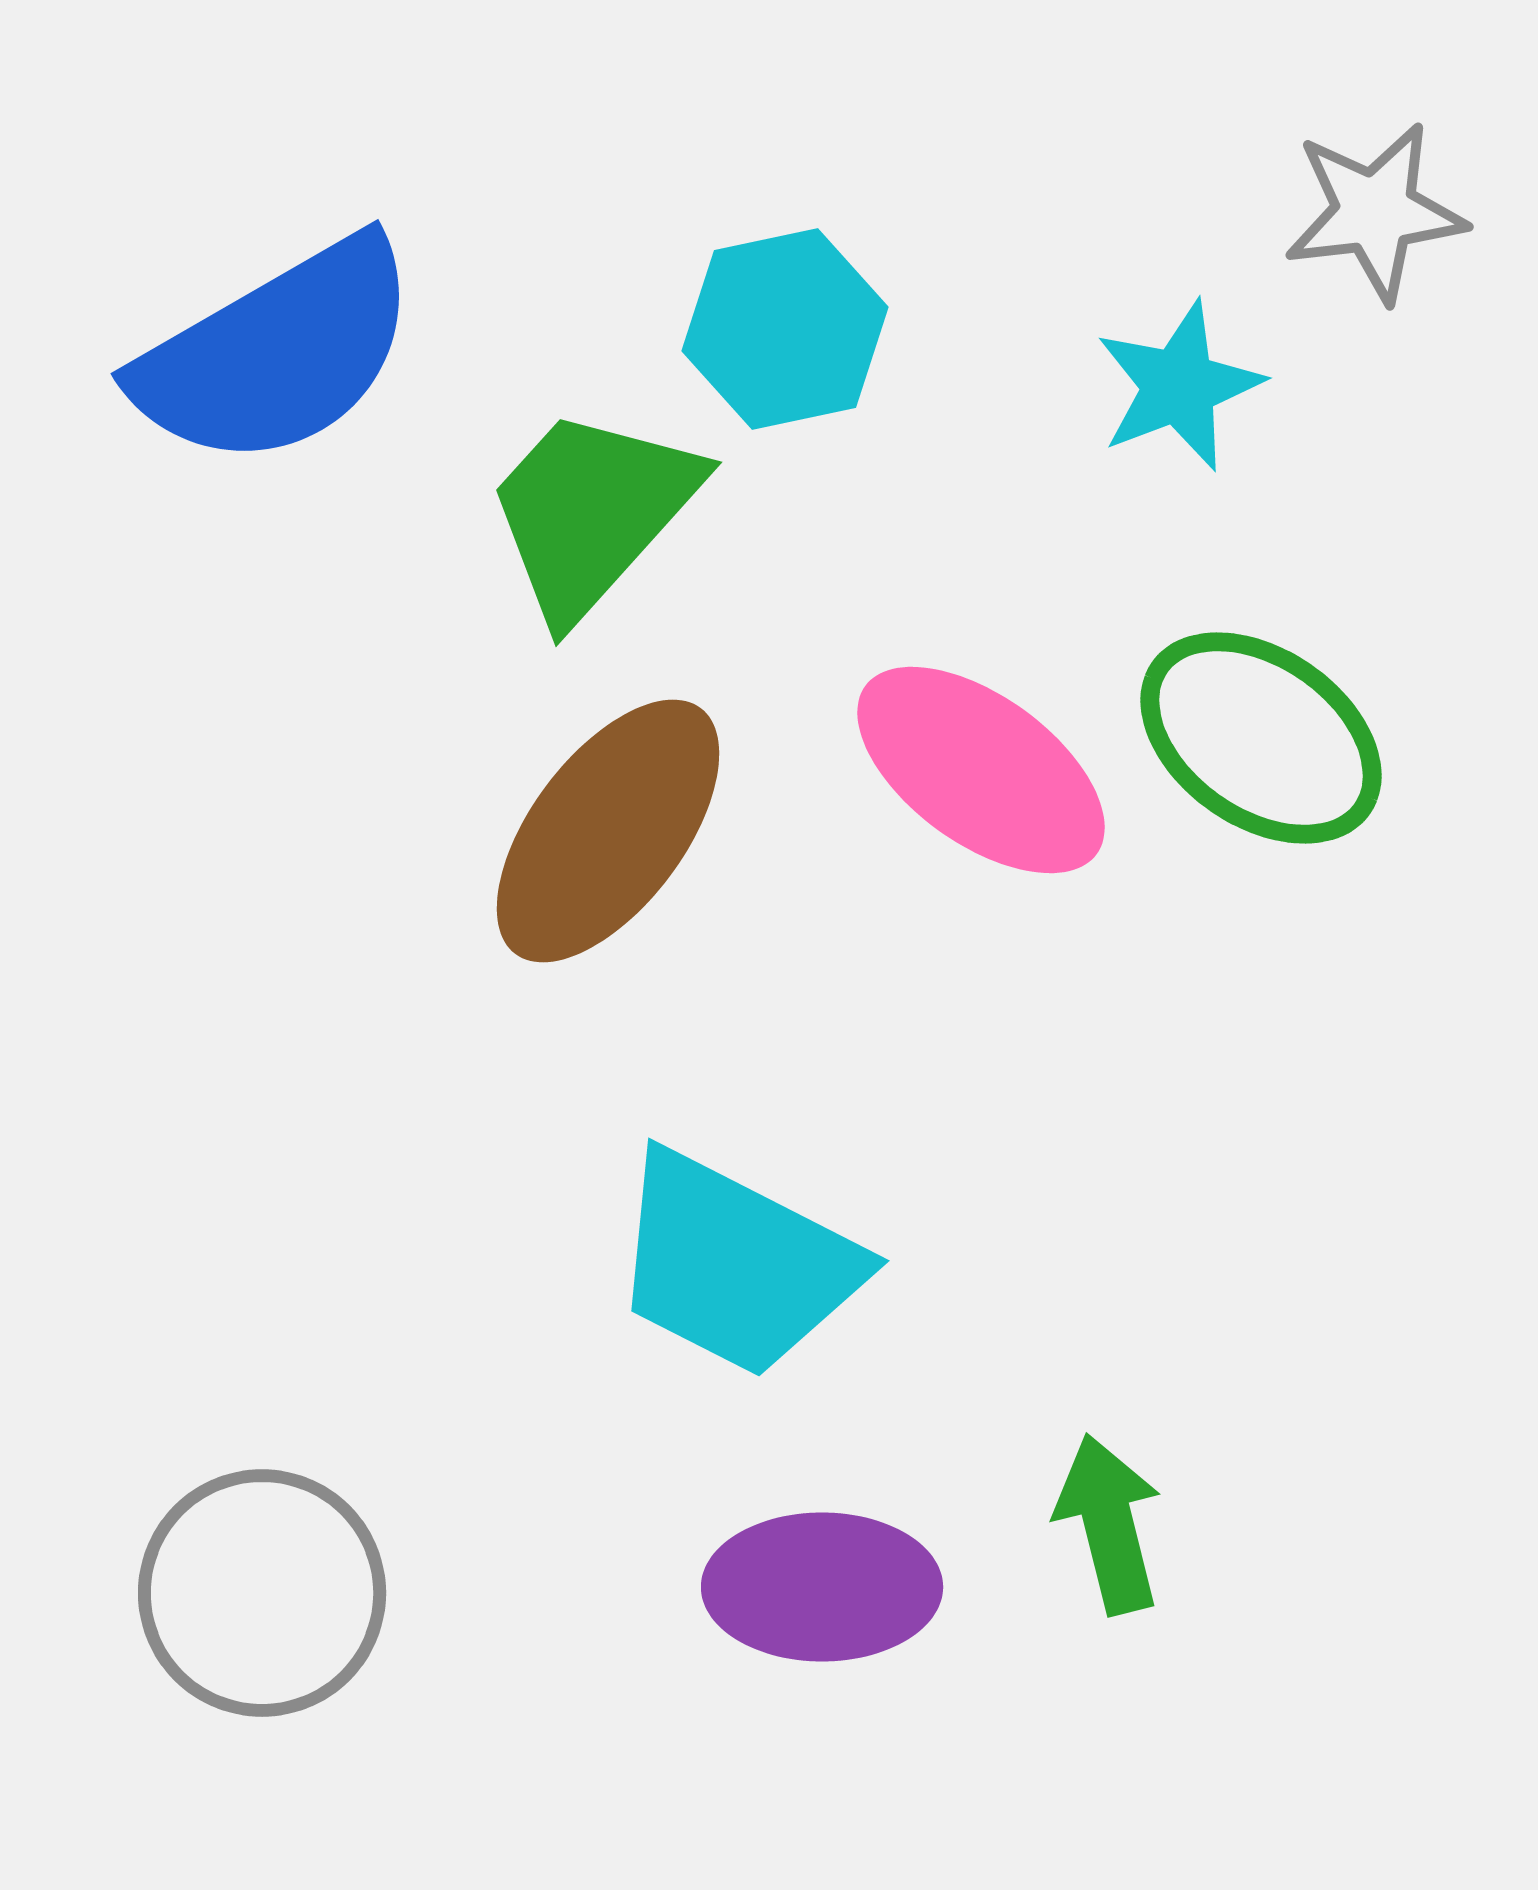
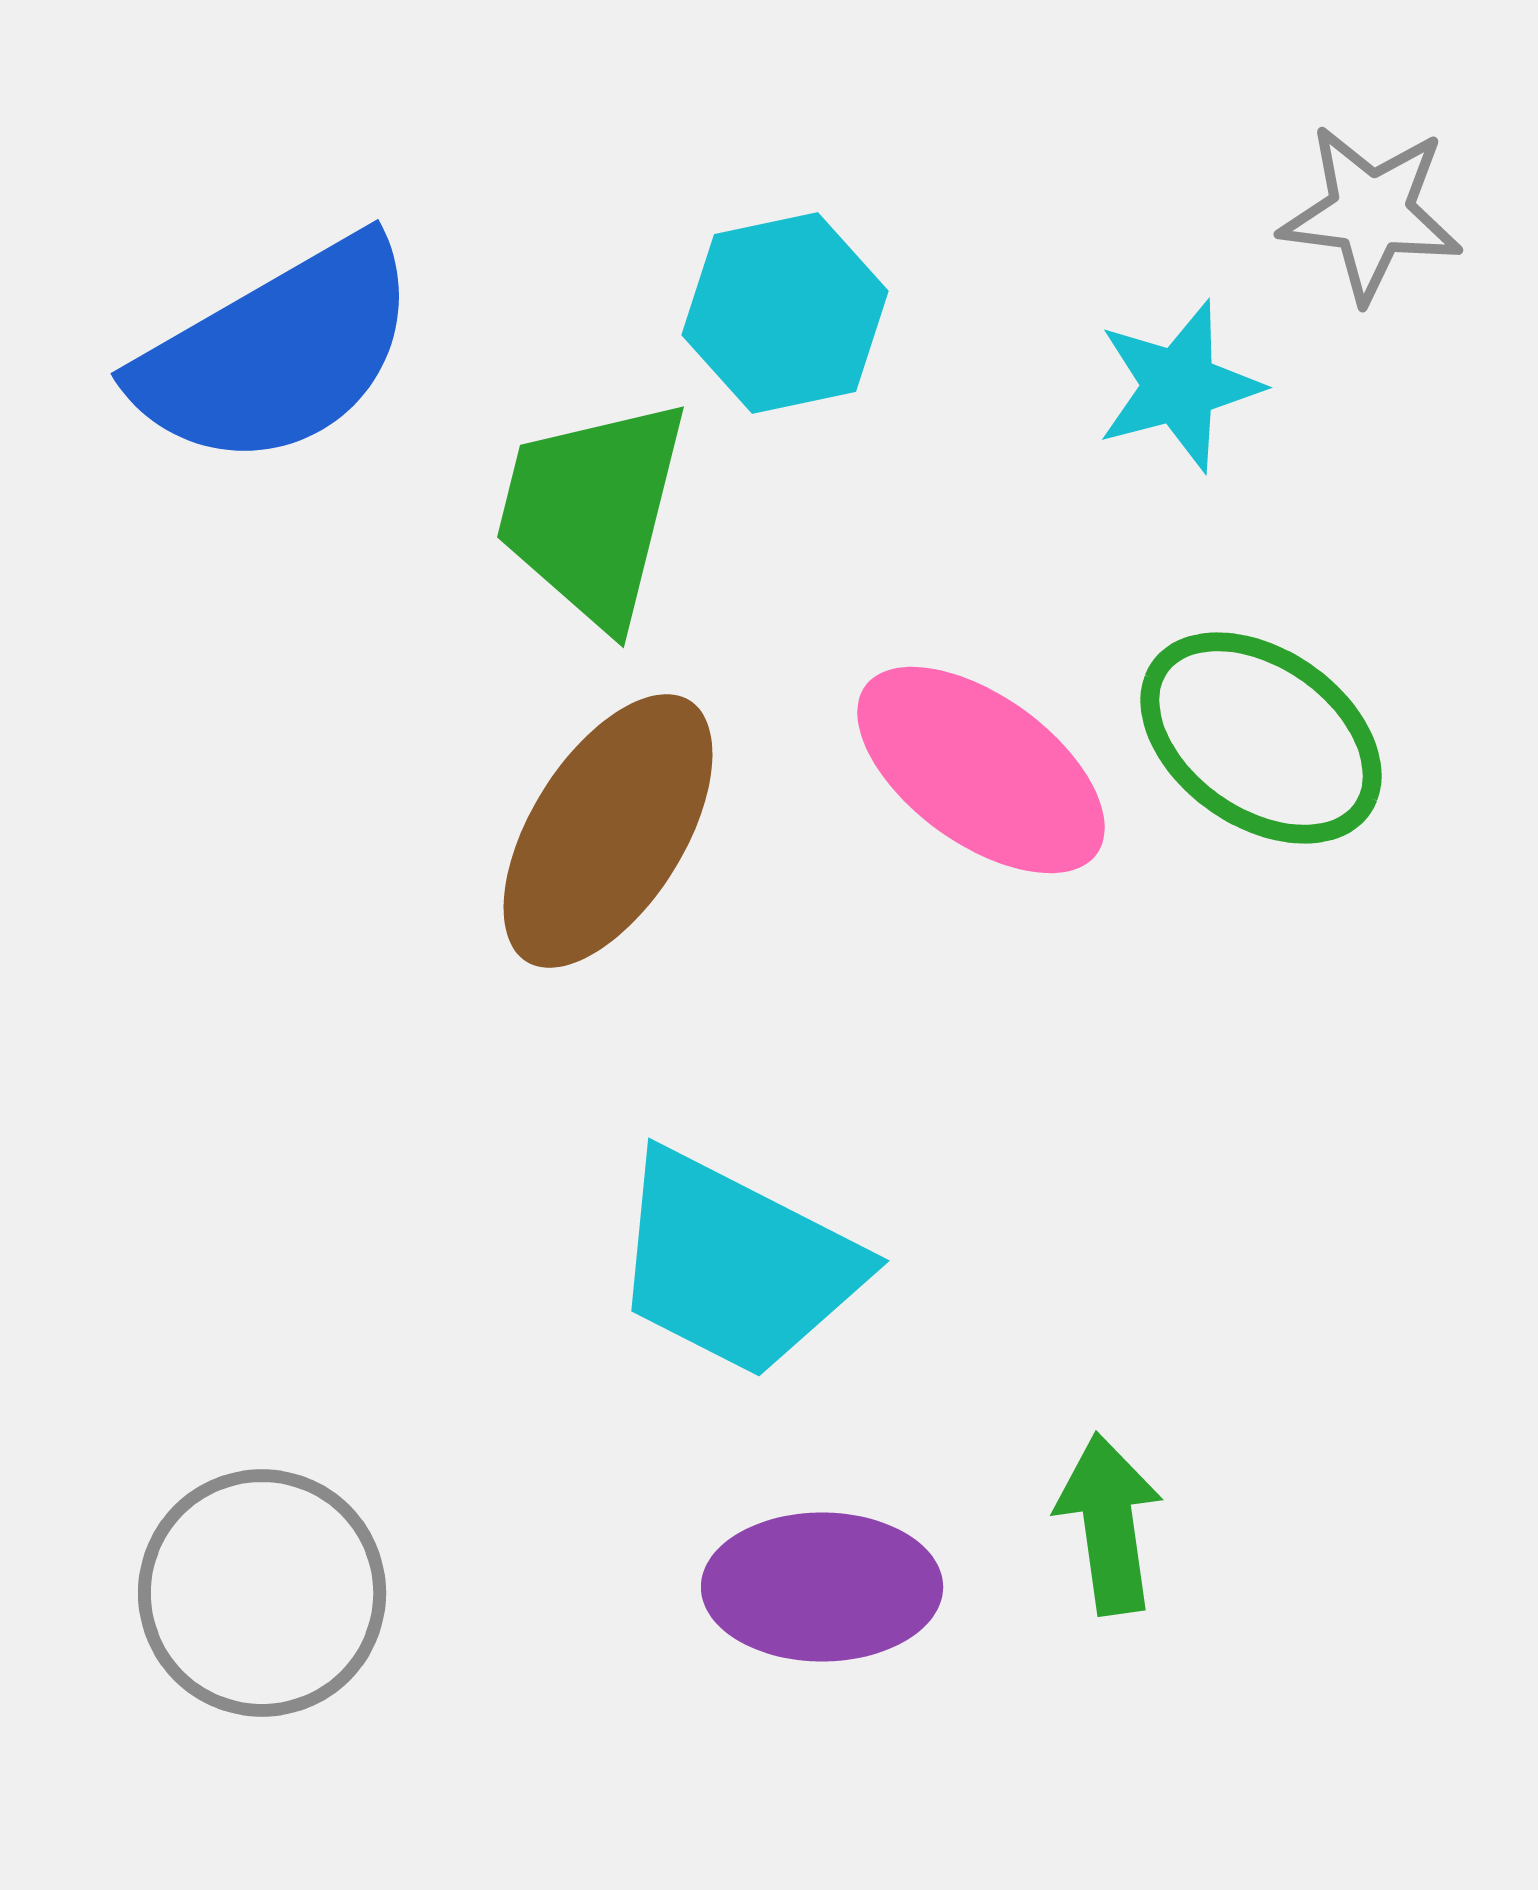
gray star: moved 4 px left, 1 px down; rotated 14 degrees clockwise
cyan hexagon: moved 16 px up
cyan star: rotated 6 degrees clockwise
green trapezoid: rotated 28 degrees counterclockwise
brown ellipse: rotated 5 degrees counterclockwise
green arrow: rotated 6 degrees clockwise
